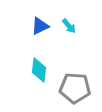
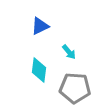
cyan arrow: moved 26 px down
